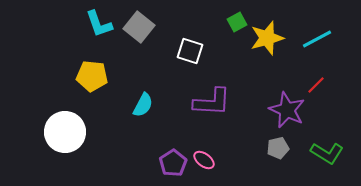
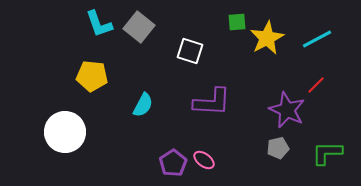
green square: rotated 24 degrees clockwise
yellow star: rotated 12 degrees counterclockwise
green L-shape: rotated 148 degrees clockwise
